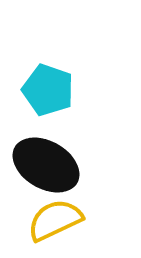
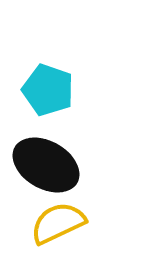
yellow semicircle: moved 3 px right, 3 px down
